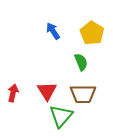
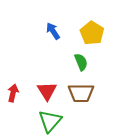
brown trapezoid: moved 2 px left, 1 px up
green triangle: moved 11 px left, 5 px down
